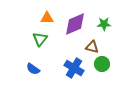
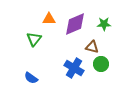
orange triangle: moved 2 px right, 1 px down
green triangle: moved 6 px left
green circle: moved 1 px left
blue semicircle: moved 2 px left, 9 px down
